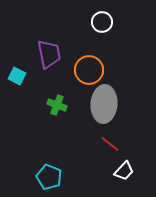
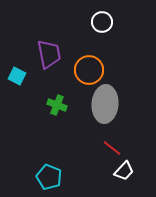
gray ellipse: moved 1 px right
red line: moved 2 px right, 4 px down
